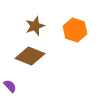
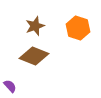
orange hexagon: moved 3 px right, 2 px up
brown diamond: moved 4 px right
